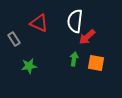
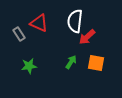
gray rectangle: moved 5 px right, 5 px up
green arrow: moved 3 px left, 3 px down; rotated 24 degrees clockwise
